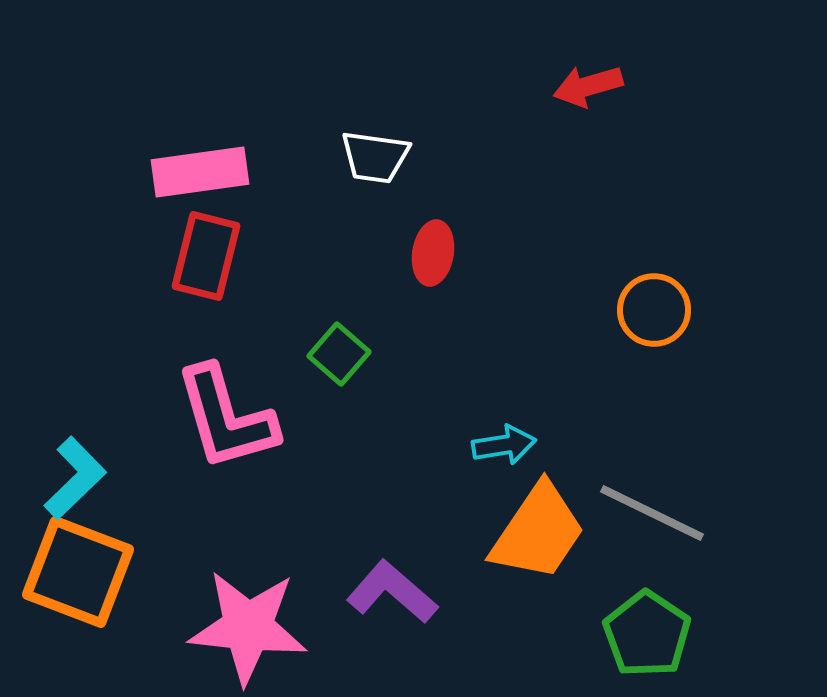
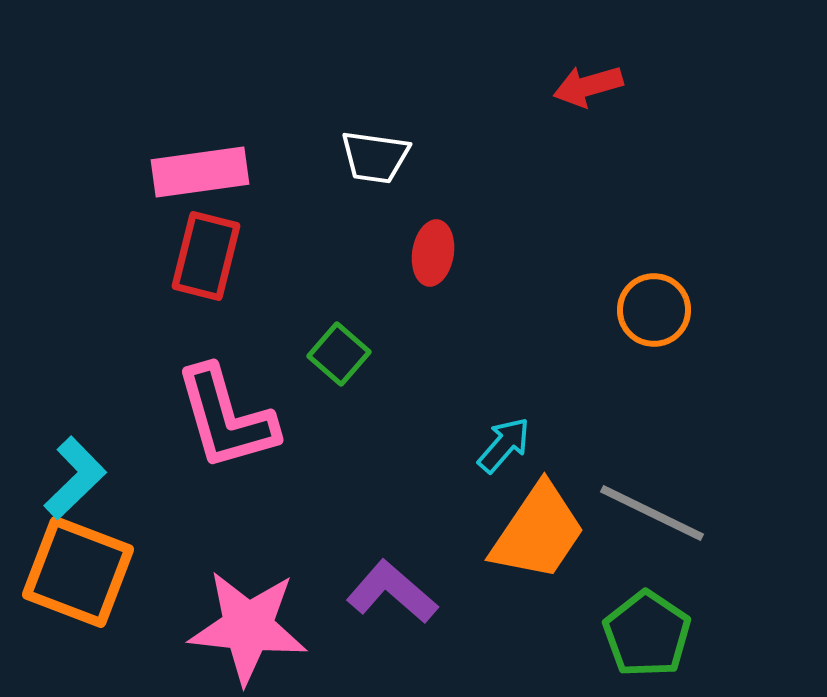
cyan arrow: rotated 40 degrees counterclockwise
